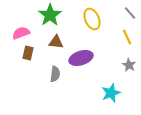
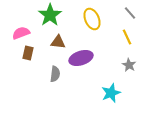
brown triangle: moved 2 px right
